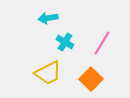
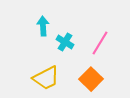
cyan arrow: moved 5 px left, 8 px down; rotated 96 degrees clockwise
pink line: moved 2 px left
yellow trapezoid: moved 2 px left, 5 px down
